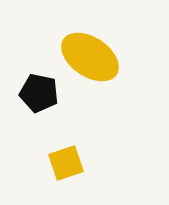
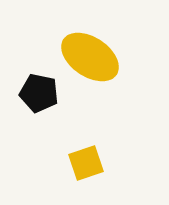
yellow square: moved 20 px right
